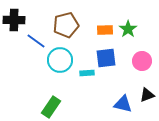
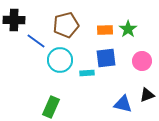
green rectangle: rotated 10 degrees counterclockwise
